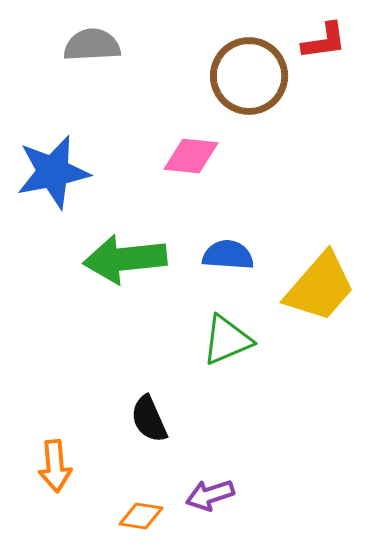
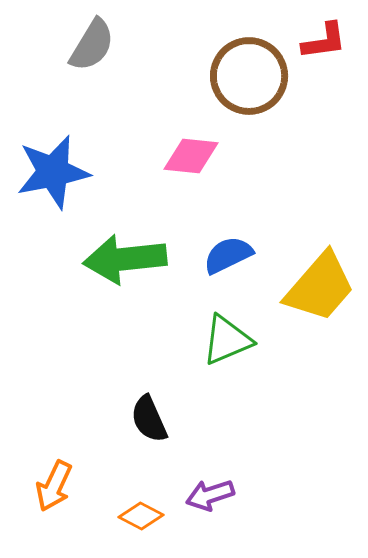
gray semicircle: rotated 124 degrees clockwise
blue semicircle: rotated 30 degrees counterclockwise
orange arrow: moved 1 px left, 20 px down; rotated 30 degrees clockwise
orange diamond: rotated 18 degrees clockwise
